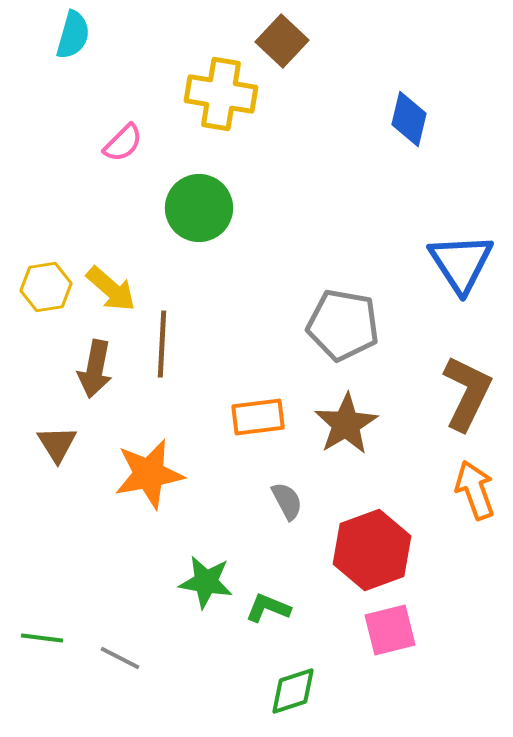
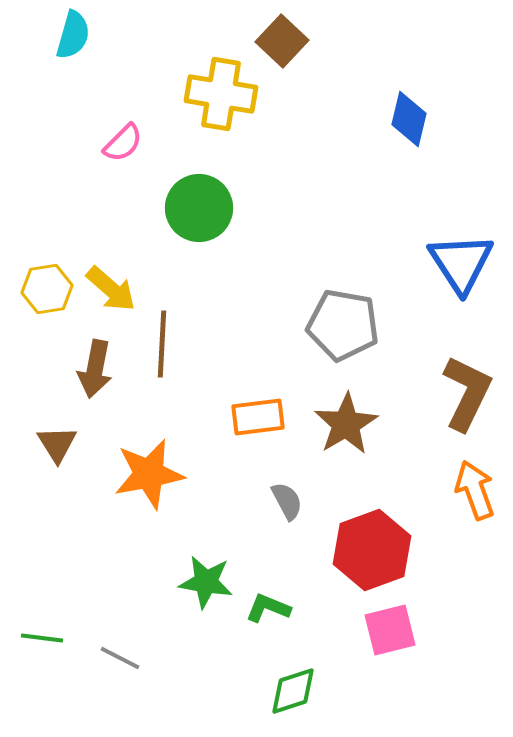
yellow hexagon: moved 1 px right, 2 px down
